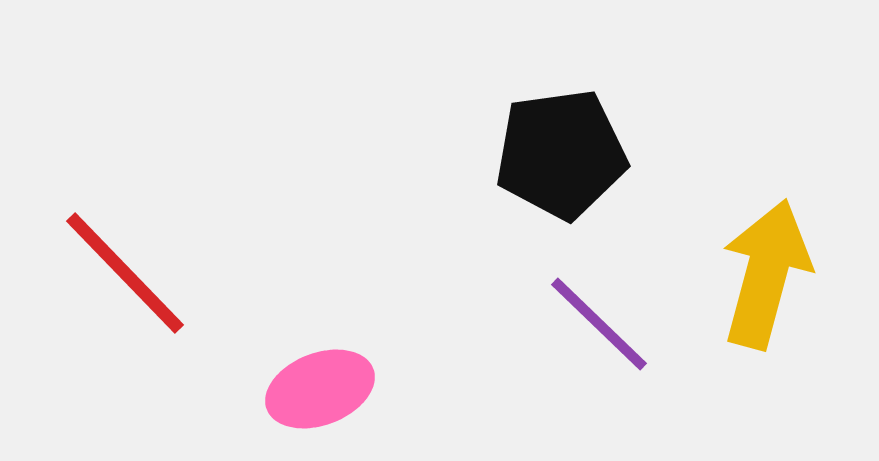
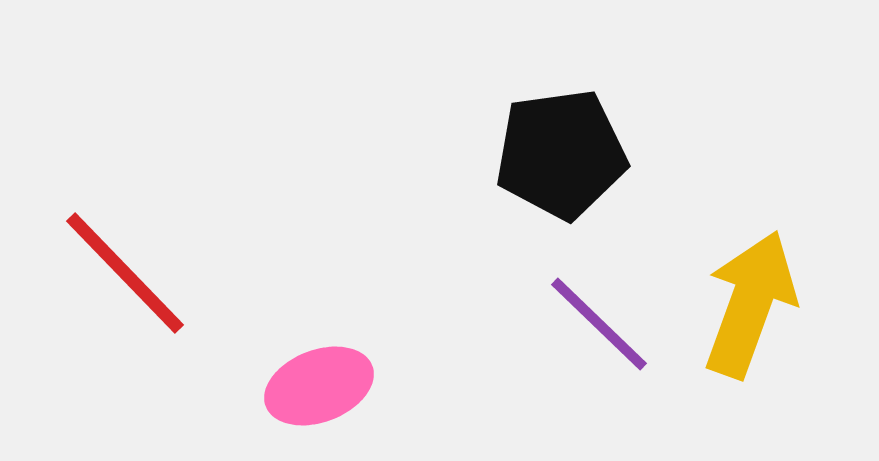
yellow arrow: moved 16 px left, 30 px down; rotated 5 degrees clockwise
pink ellipse: moved 1 px left, 3 px up
